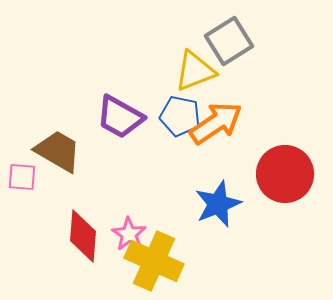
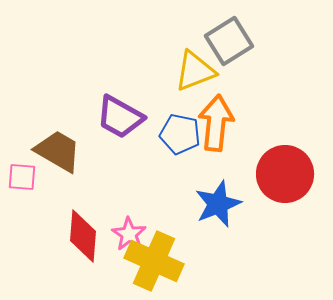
blue pentagon: moved 18 px down
orange arrow: rotated 50 degrees counterclockwise
